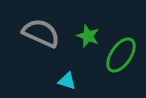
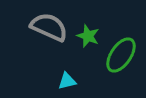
gray semicircle: moved 8 px right, 6 px up
cyan triangle: rotated 30 degrees counterclockwise
